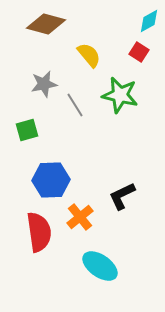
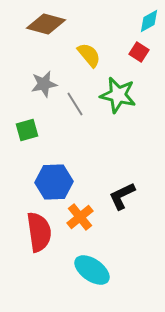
green star: moved 2 px left
gray line: moved 1 px up
blue hexagon: moved 3 px right, 2 px down
cyan ellipse: moved 8 px left, 4 px down
